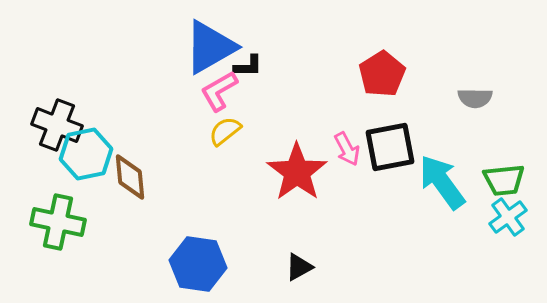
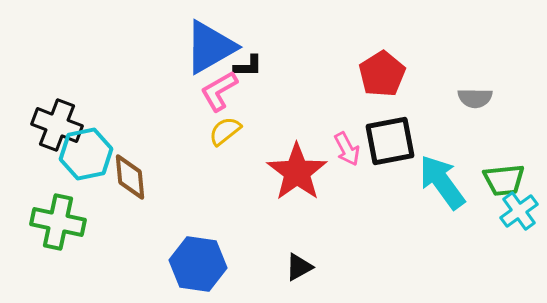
black square: moved 6 px up
cyan cross: moved 11 px right, 6 px up
